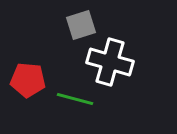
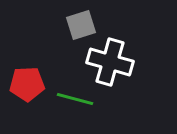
red pentagon: moved 1 px left, 4 px down; rotated 8 degrees counterclockwise
